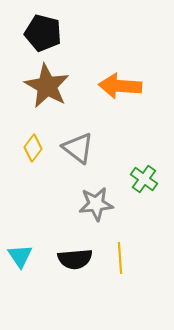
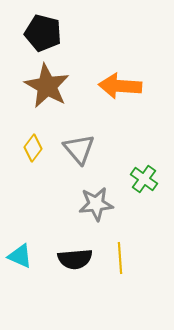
gray triangle: moved 1 px right, 1 px down; rotated 12 degrees clockwise
cyan triangle: rotated 32 degrees counterclockwise
